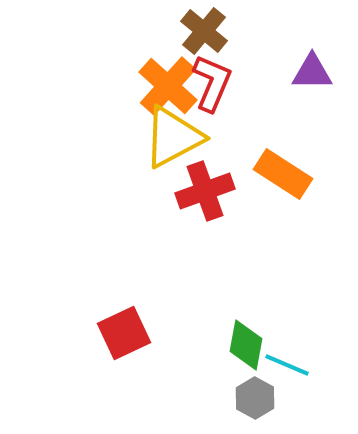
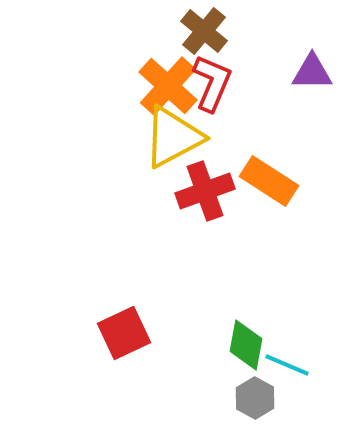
orange rectangle: moved 14 px left, 7 px down
